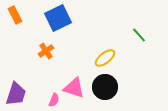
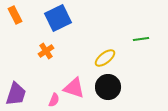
green line: moved 2 px right, 4 px down; rotated 56 degrees counterclockwise
black circle: moved 3 px right
